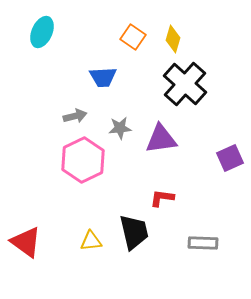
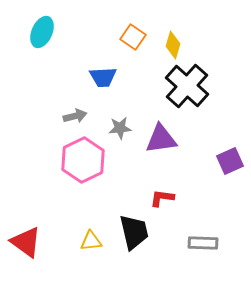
yellow diamond: moved 6 px down
black cross: moved 2 px right, 2 px down
purple square: moved 3 px down
